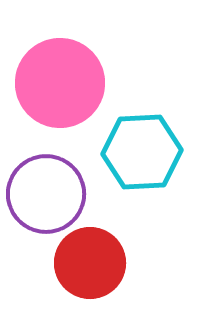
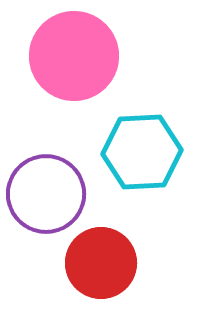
pink circle: moved 14 px right, 27 px up
red circle: moved 11 px right
